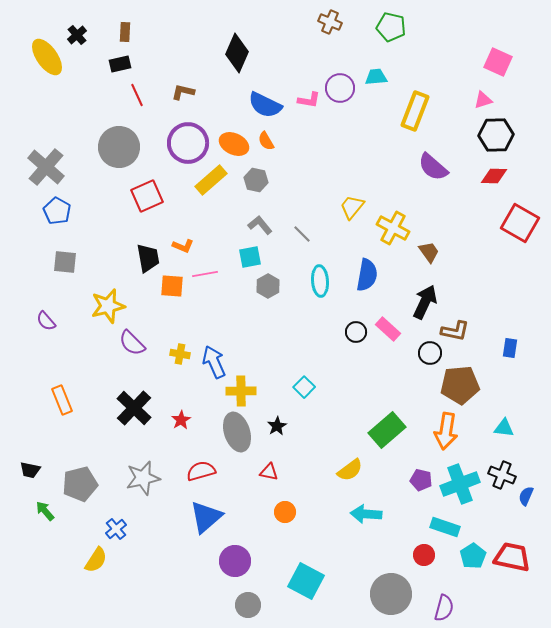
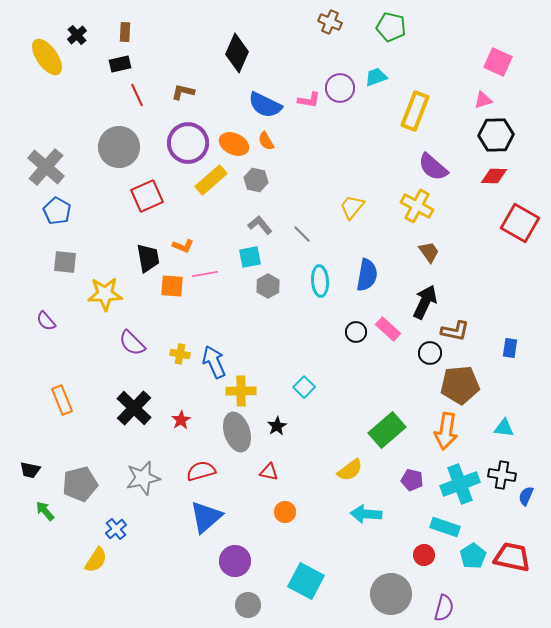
cyan trapezoid at (376, 77): rotated 15 degrees counterclockwise
yellow cross at (393, 228): moved 24 px right, 22 px up
yellow star at (108, 306): moved 3 px left, 12 px up; rotated 12 degrees clockwise
black cross at (502, 475): rotated 12 degrees counterclockwise
purple pentagon at (421, 480): moved 9 px left
